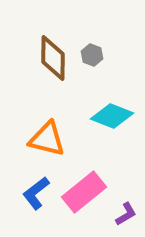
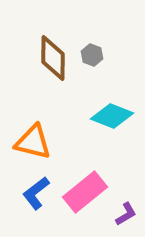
orange triangle: moved 14 px left, 3 px down
pink rectangle: moved 1 px right
